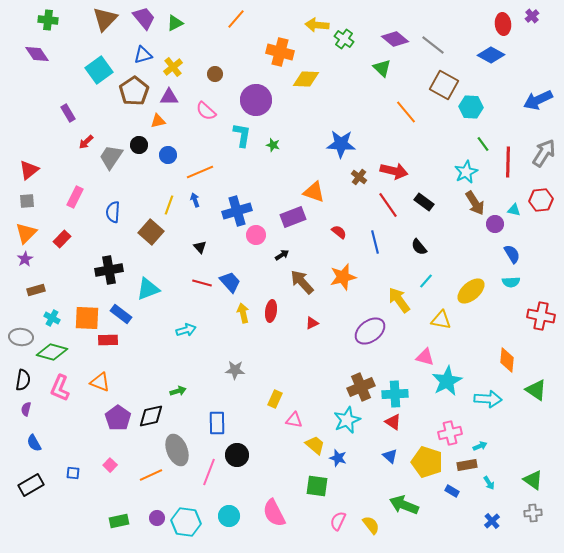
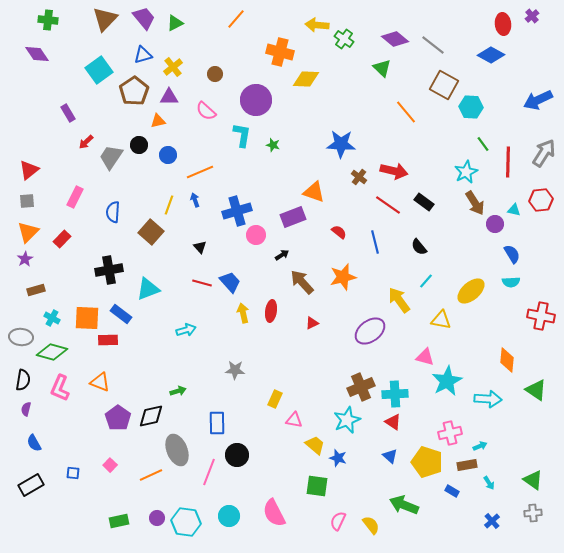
red line at (388, 205): rotated 20 degrees counterclockwise
orange triangle at (26, 233): moved 2 px right, 1 px up
